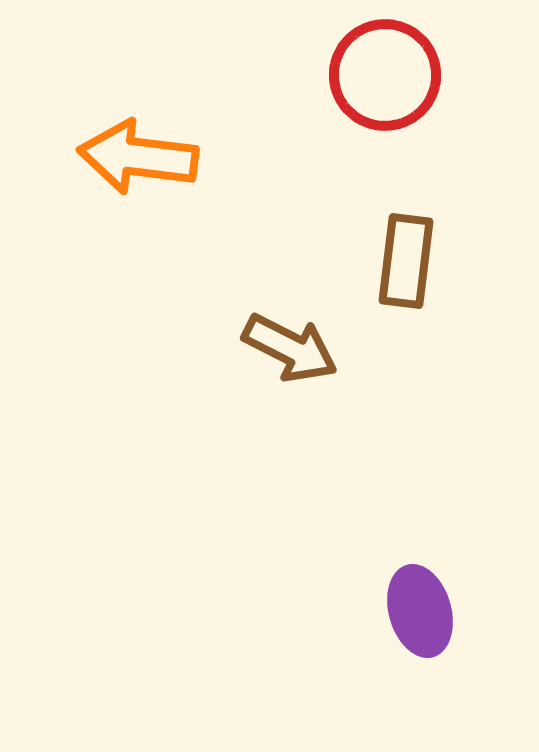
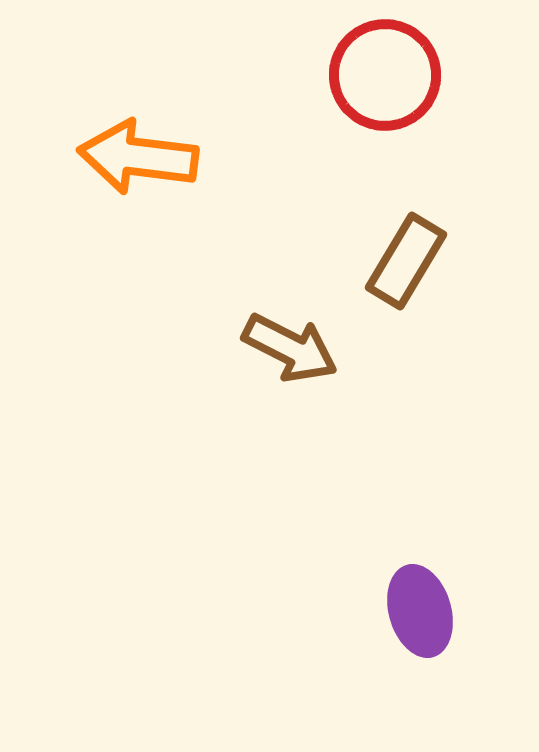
brown rectangle: rotated 24 degrees clockwise
